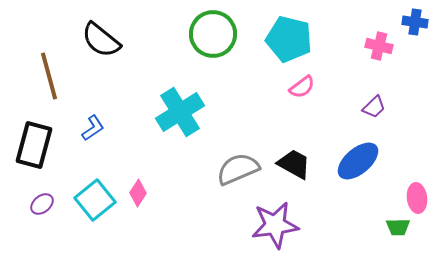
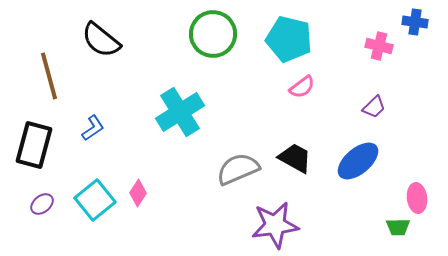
black trapezoid: moved 1 px right, 6 px up
